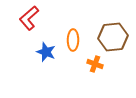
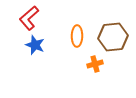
orange ellipse: moved 4 px right, 4 px up
blue star: moved 11 px left, 7 px up
orange cross: rotated 35 degrees counterclockwise
